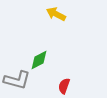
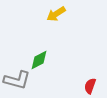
yellow arrow: rotated 60 degrees counterclockwise
red semicircle: moved 26 px right
